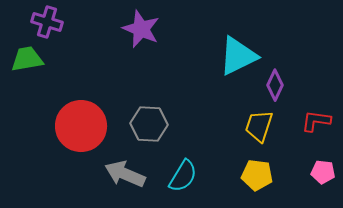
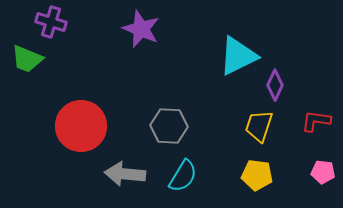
purple cross: moved 4 px right
green trapezoid: rotated 148 degrees counterclockwise
gray hexagon: moved 20 px right, 2 px down
gray arrow: rotated 18 degrees counterclockwise
